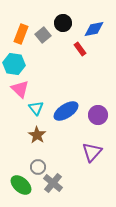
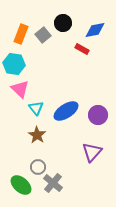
blue diamond: moved 1 px right, 1 px down
red rectangle: moved 2 px right; rotated 24 degrees counterclockwise
